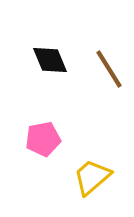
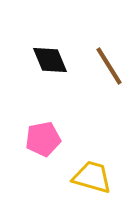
brown line: moved 3 px up
yellow trapezoid: rotated 57 degrees clockwise
